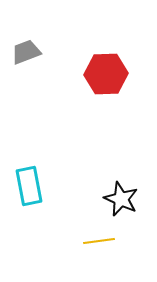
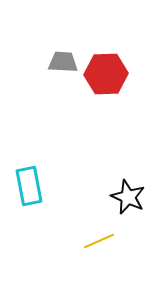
gray trapezoid: moved 37 px right, 10 px down; rotated 24 degrees clockwise
black star: moved 7 px right, 2 px up
yellow line: rotated 16 degrees counterclockwise
